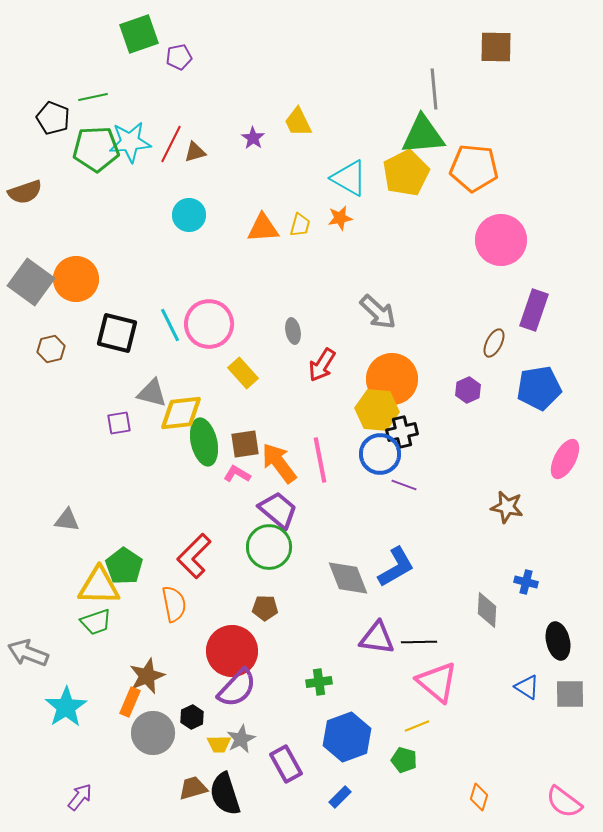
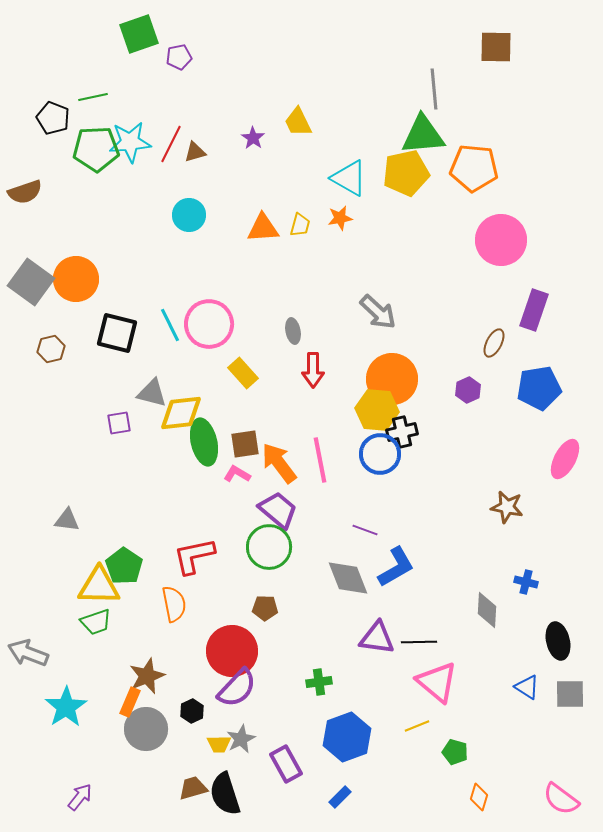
yellow pentagon at (406, 173): rotated 15 degrees clockwise
red arrow at (322, 365): moved 9 px left, 5 px down; rotated 32 degrees counterclockwise
purple line at (404, 485): moved 39 px left, 45 px down
red L-shape at (194, 556): rotated 33 degrees clockwise
black hexagon at (192, 717): moved 6 px up
gray circle at (153, 733): moved 7 px left, 4 px up
green pentagon at (404, 760): moved 51 px right, 8 px up
pink semicircle at (564, 802): moved 3 px left, 3 px up
